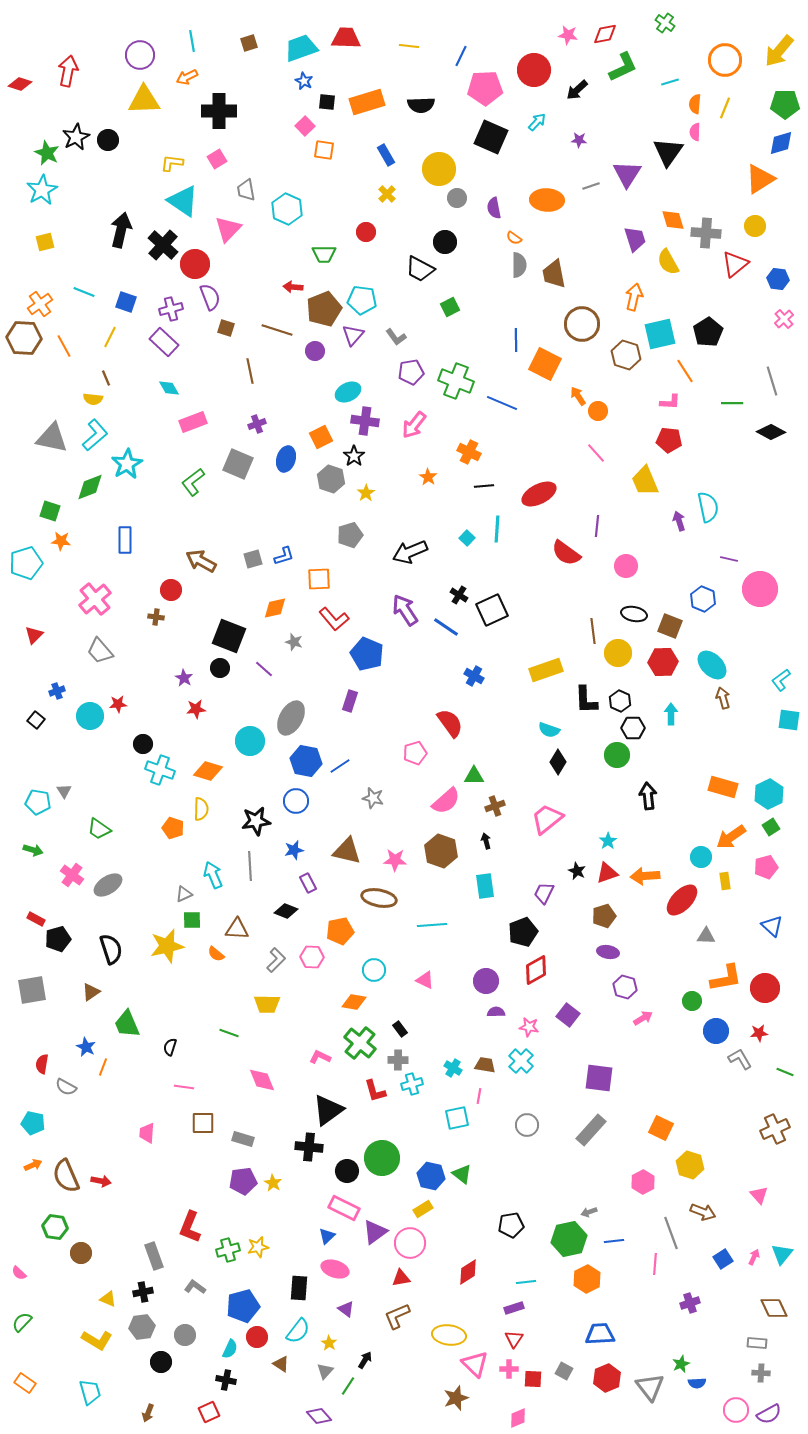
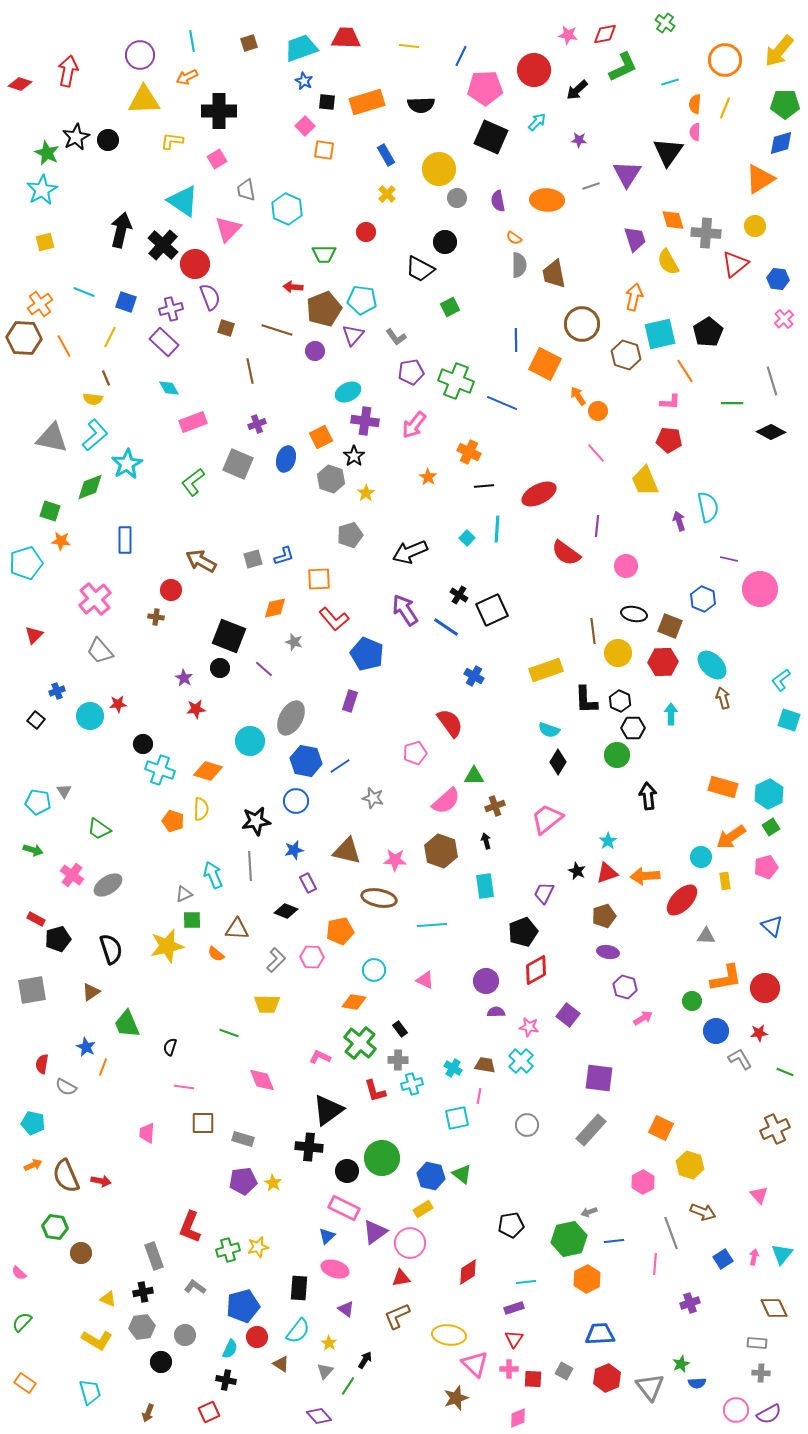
yellow L-shape at (172, 163): moved 22 px up
purple semicircle at (494, 208): moved 4 px right, 7 px up
cyan square at (789, 720): rotated 10 degrees clockwise
orange pentagon at (173, 828): moved 7 px up
pink arrow at (754, 1257): rotated 14 degrees counterclockwise
